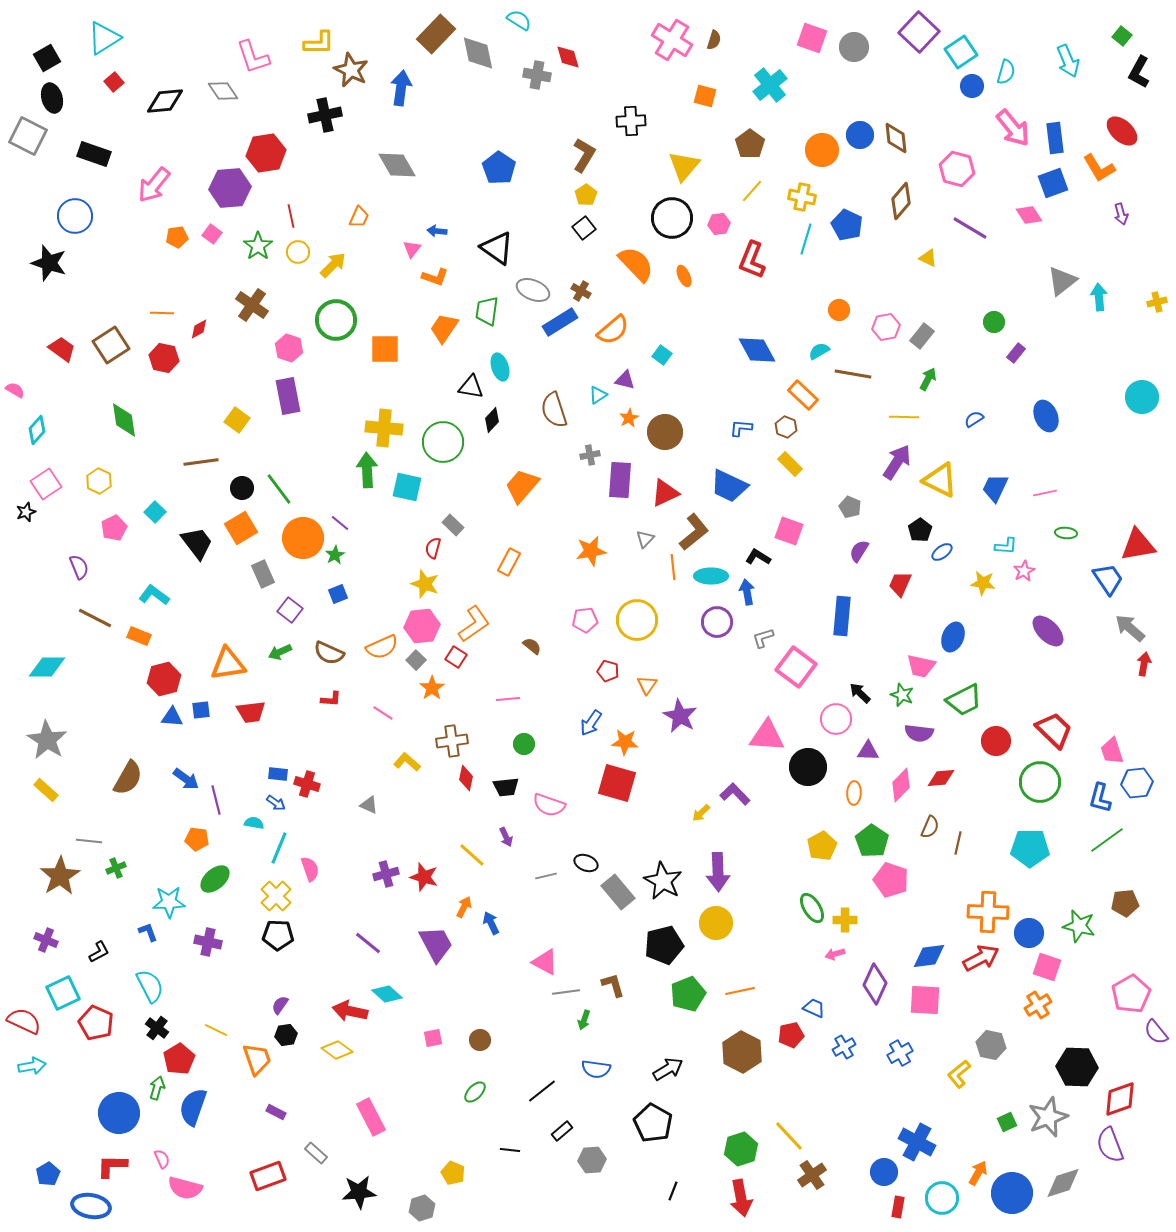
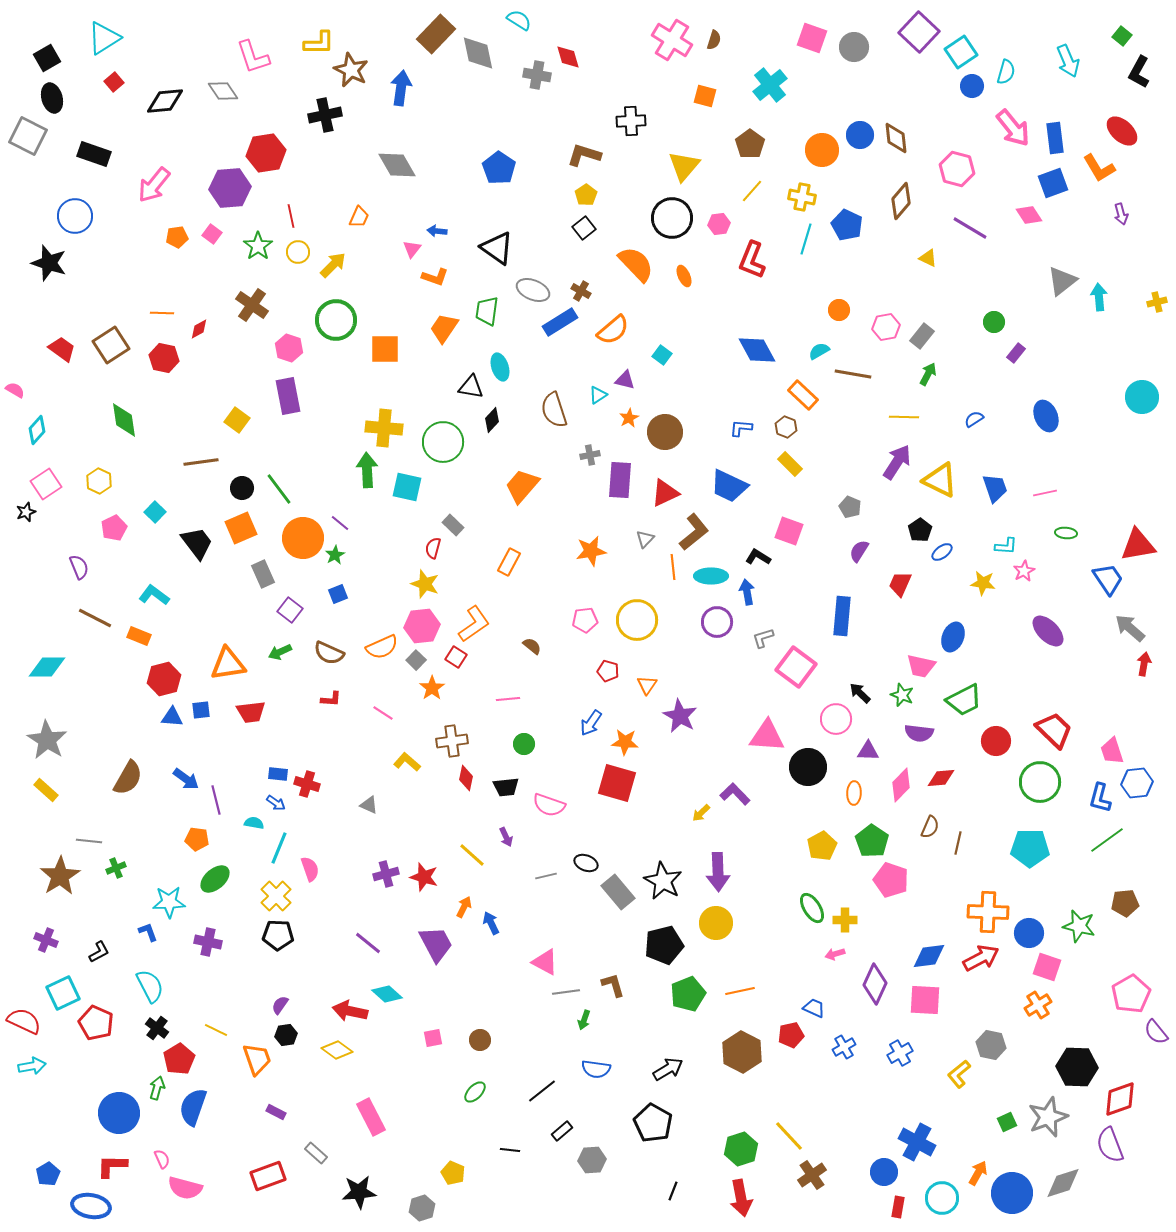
brown L-shape at (584, 155): rotated 104 degrees counterclockwise
green arrow at (928, 379): moved 5 px up
blue trapezoid at (995, 488): rotated 136 degrees clockwise
orange square at (241, 528): rotated 8 degrees clockwise
